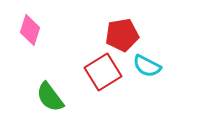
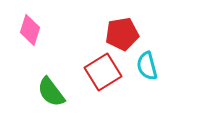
red pentagon: moved 1 px up
cyan semicircle: rotated 48 degrees clockwise
green semicircle: moved 1 px right, 5 px up
